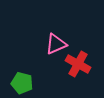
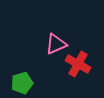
green pentagon: rotated 30 degrees counterclockwise
